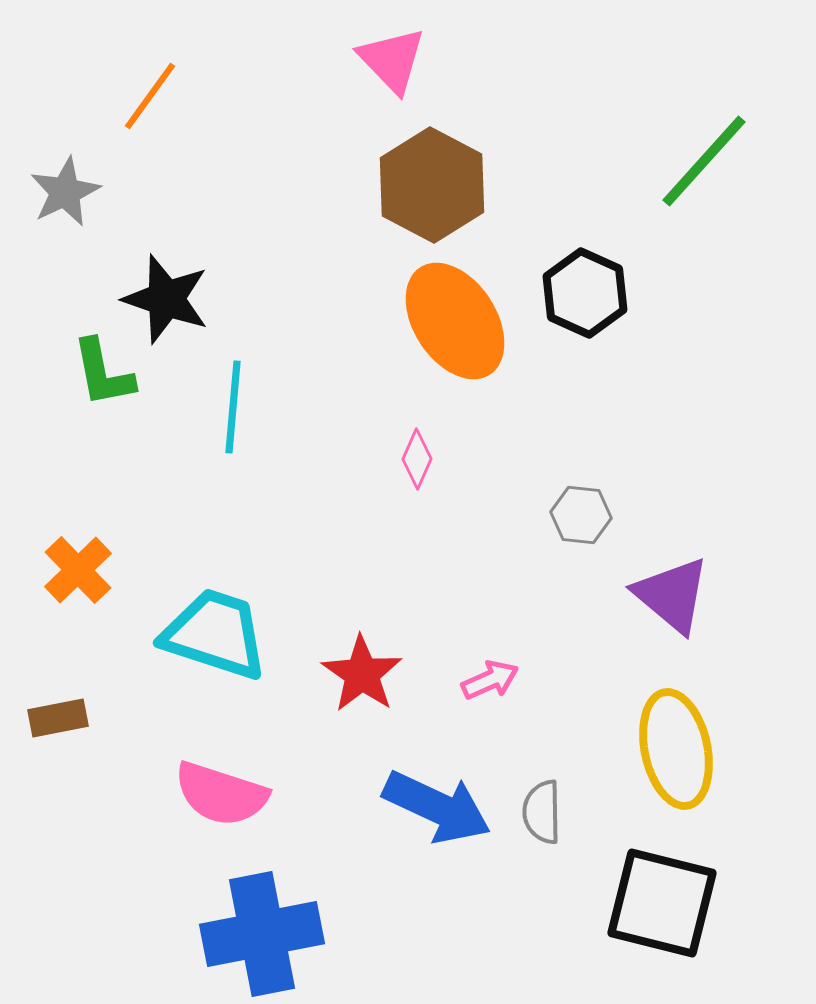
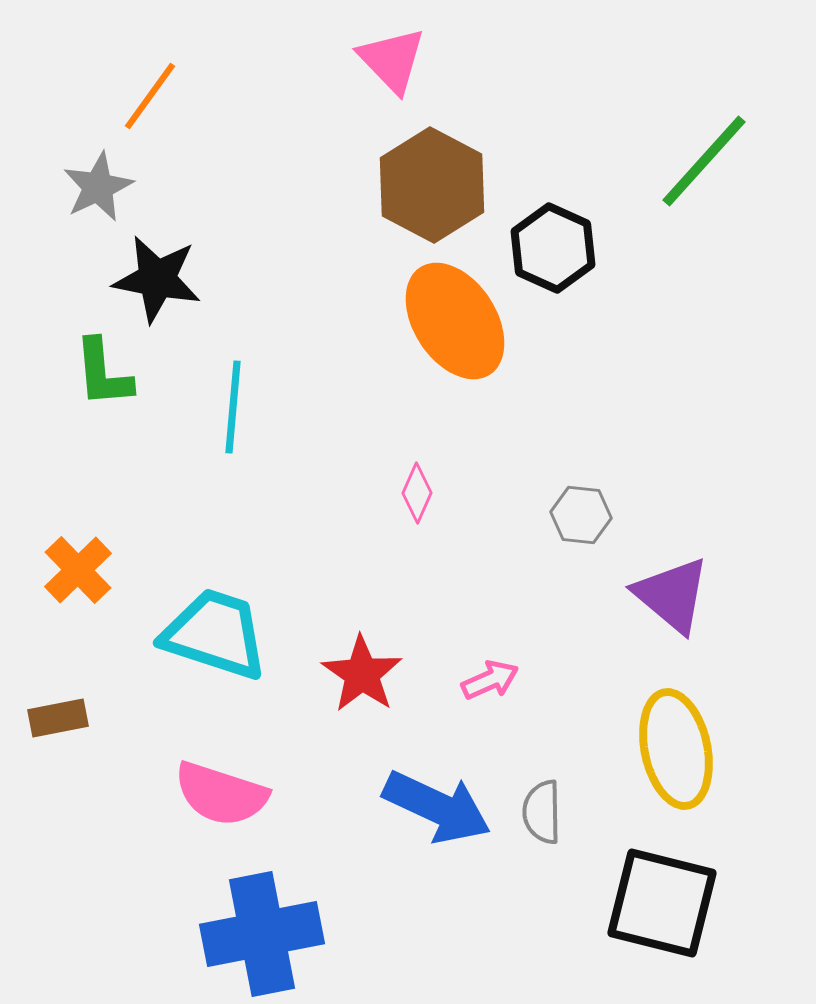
gray star: moved 33 px right, 5 px up
black hexagon: moved 32 px left, 45 px up
black star: moved 9 px left, 20 px up; rotated 8 degrees counterclockwise
green L-shape: rotated 6 degrees clockwise
pink diamond: moved 34 px down
